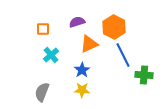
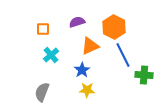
orange triangle: moved 1 px right, 2 px down
yellow star: moved 5 px right
